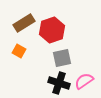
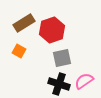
black cross: moved 1 px down
